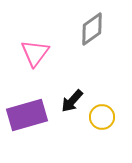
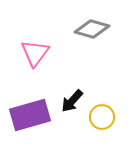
gray diamond: rotated 52 degrees clockwise
purple rectangle: moved 3 px right
